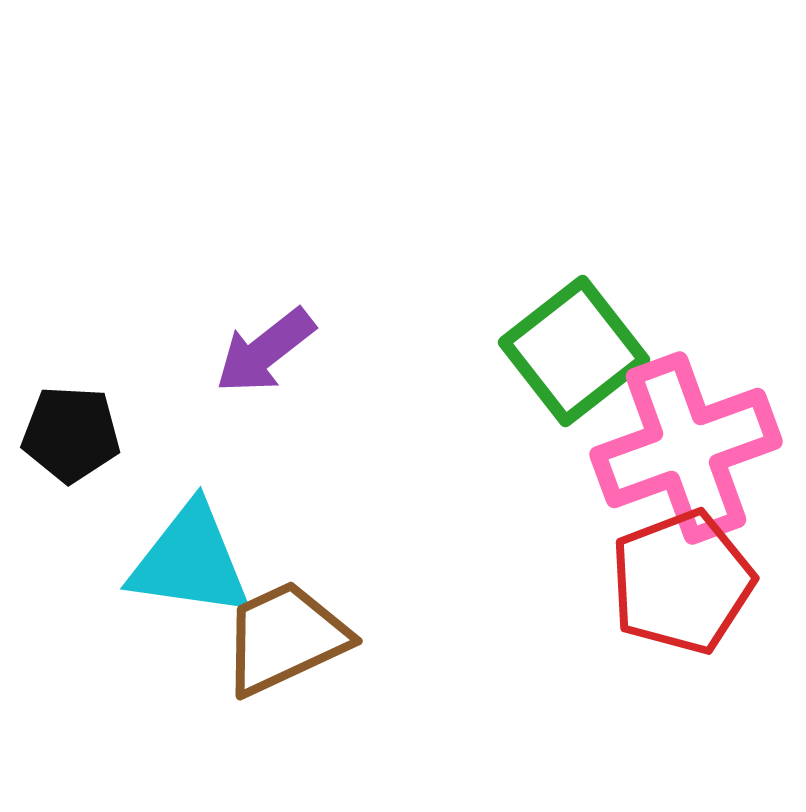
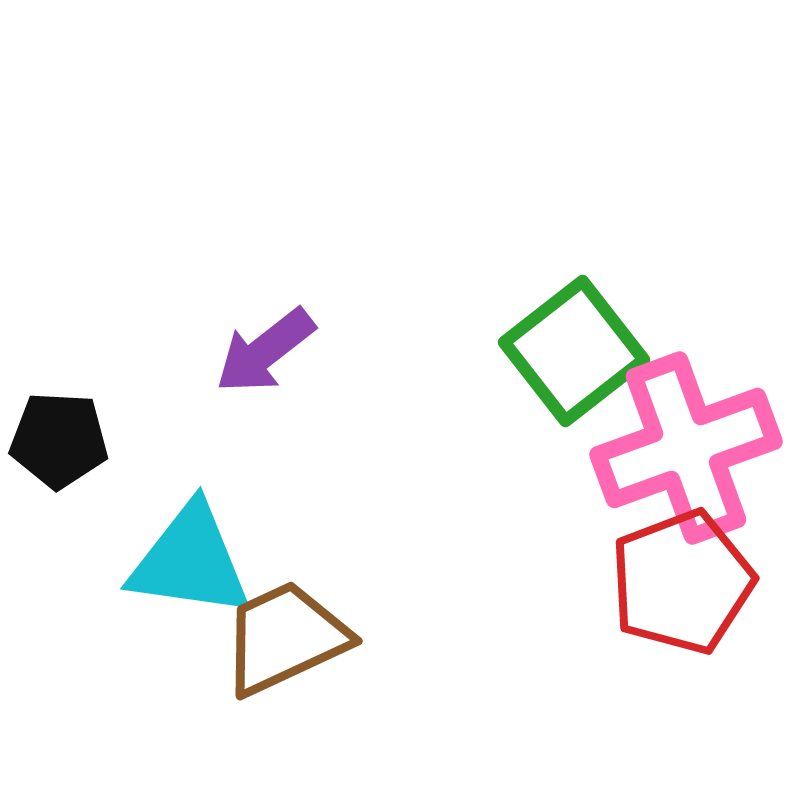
black pentagon: moved 12 px left, 6 px down
